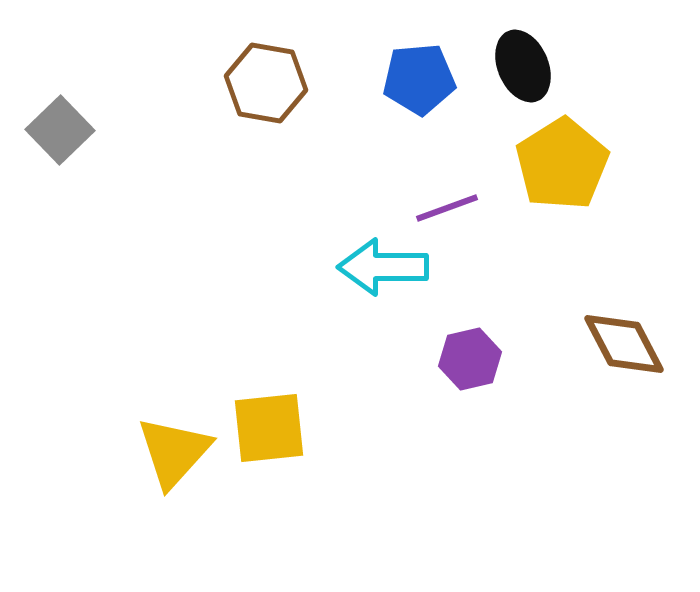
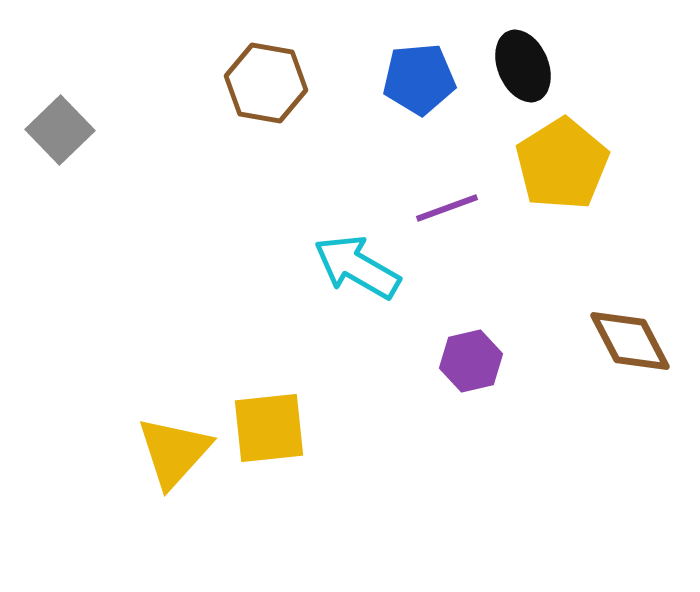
cyan arrow: moved 26 px left; rotated 30 degrees clockwise
brown diamond: moved 6 px right, 3 px up
purple hexagon: moved 1 px right, 2 px down
